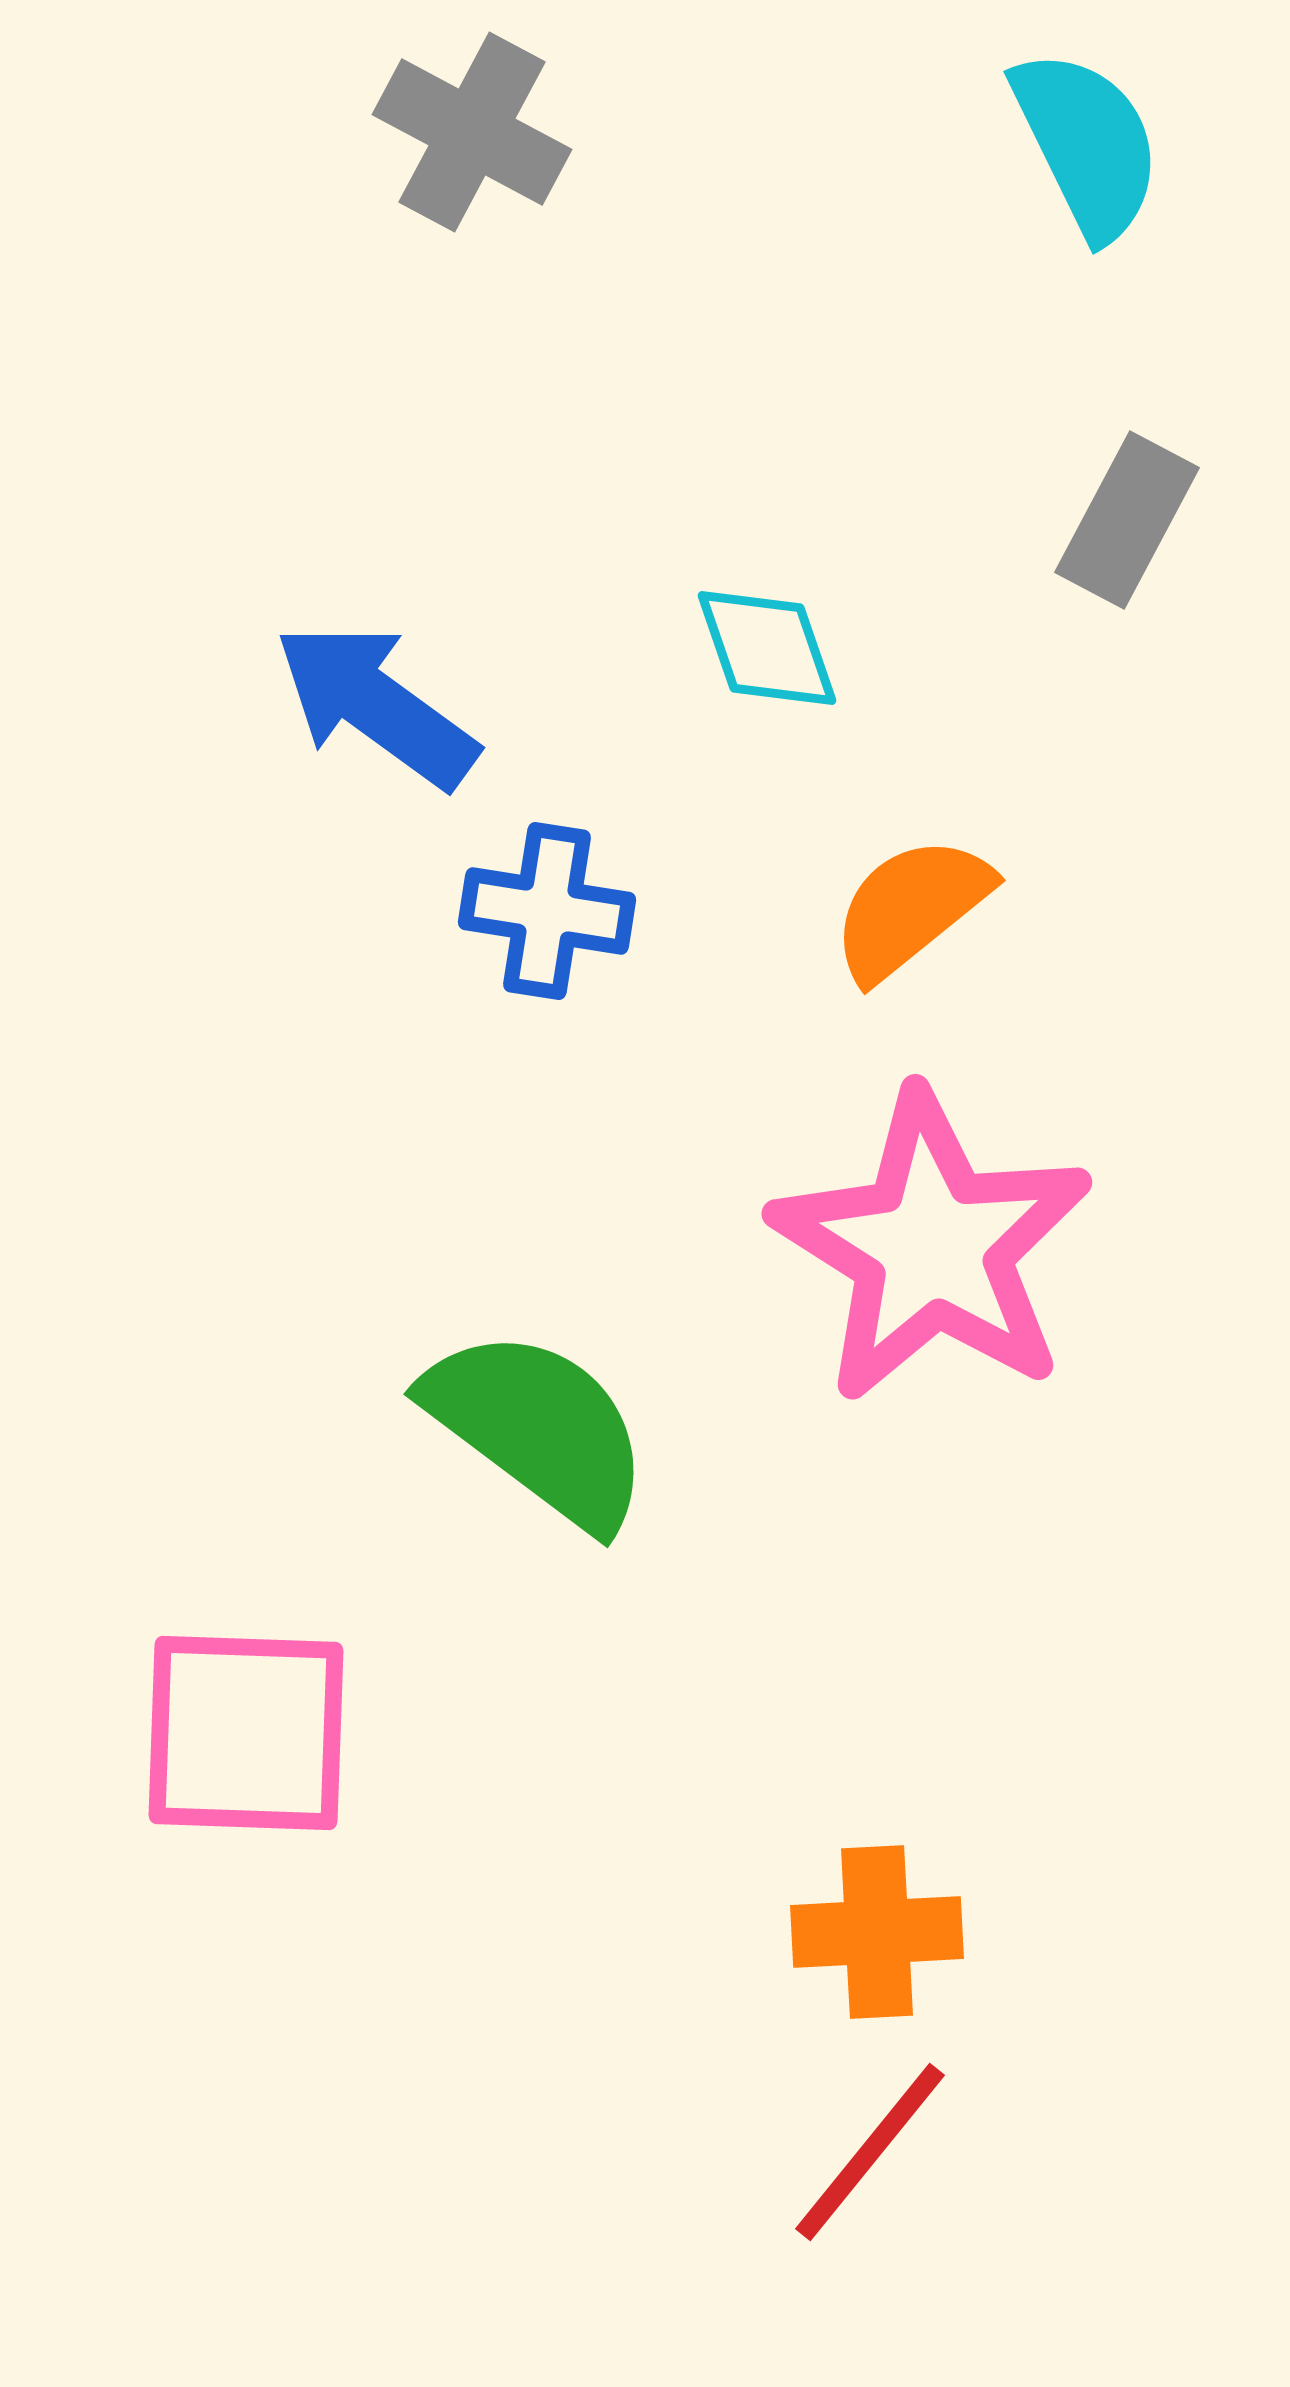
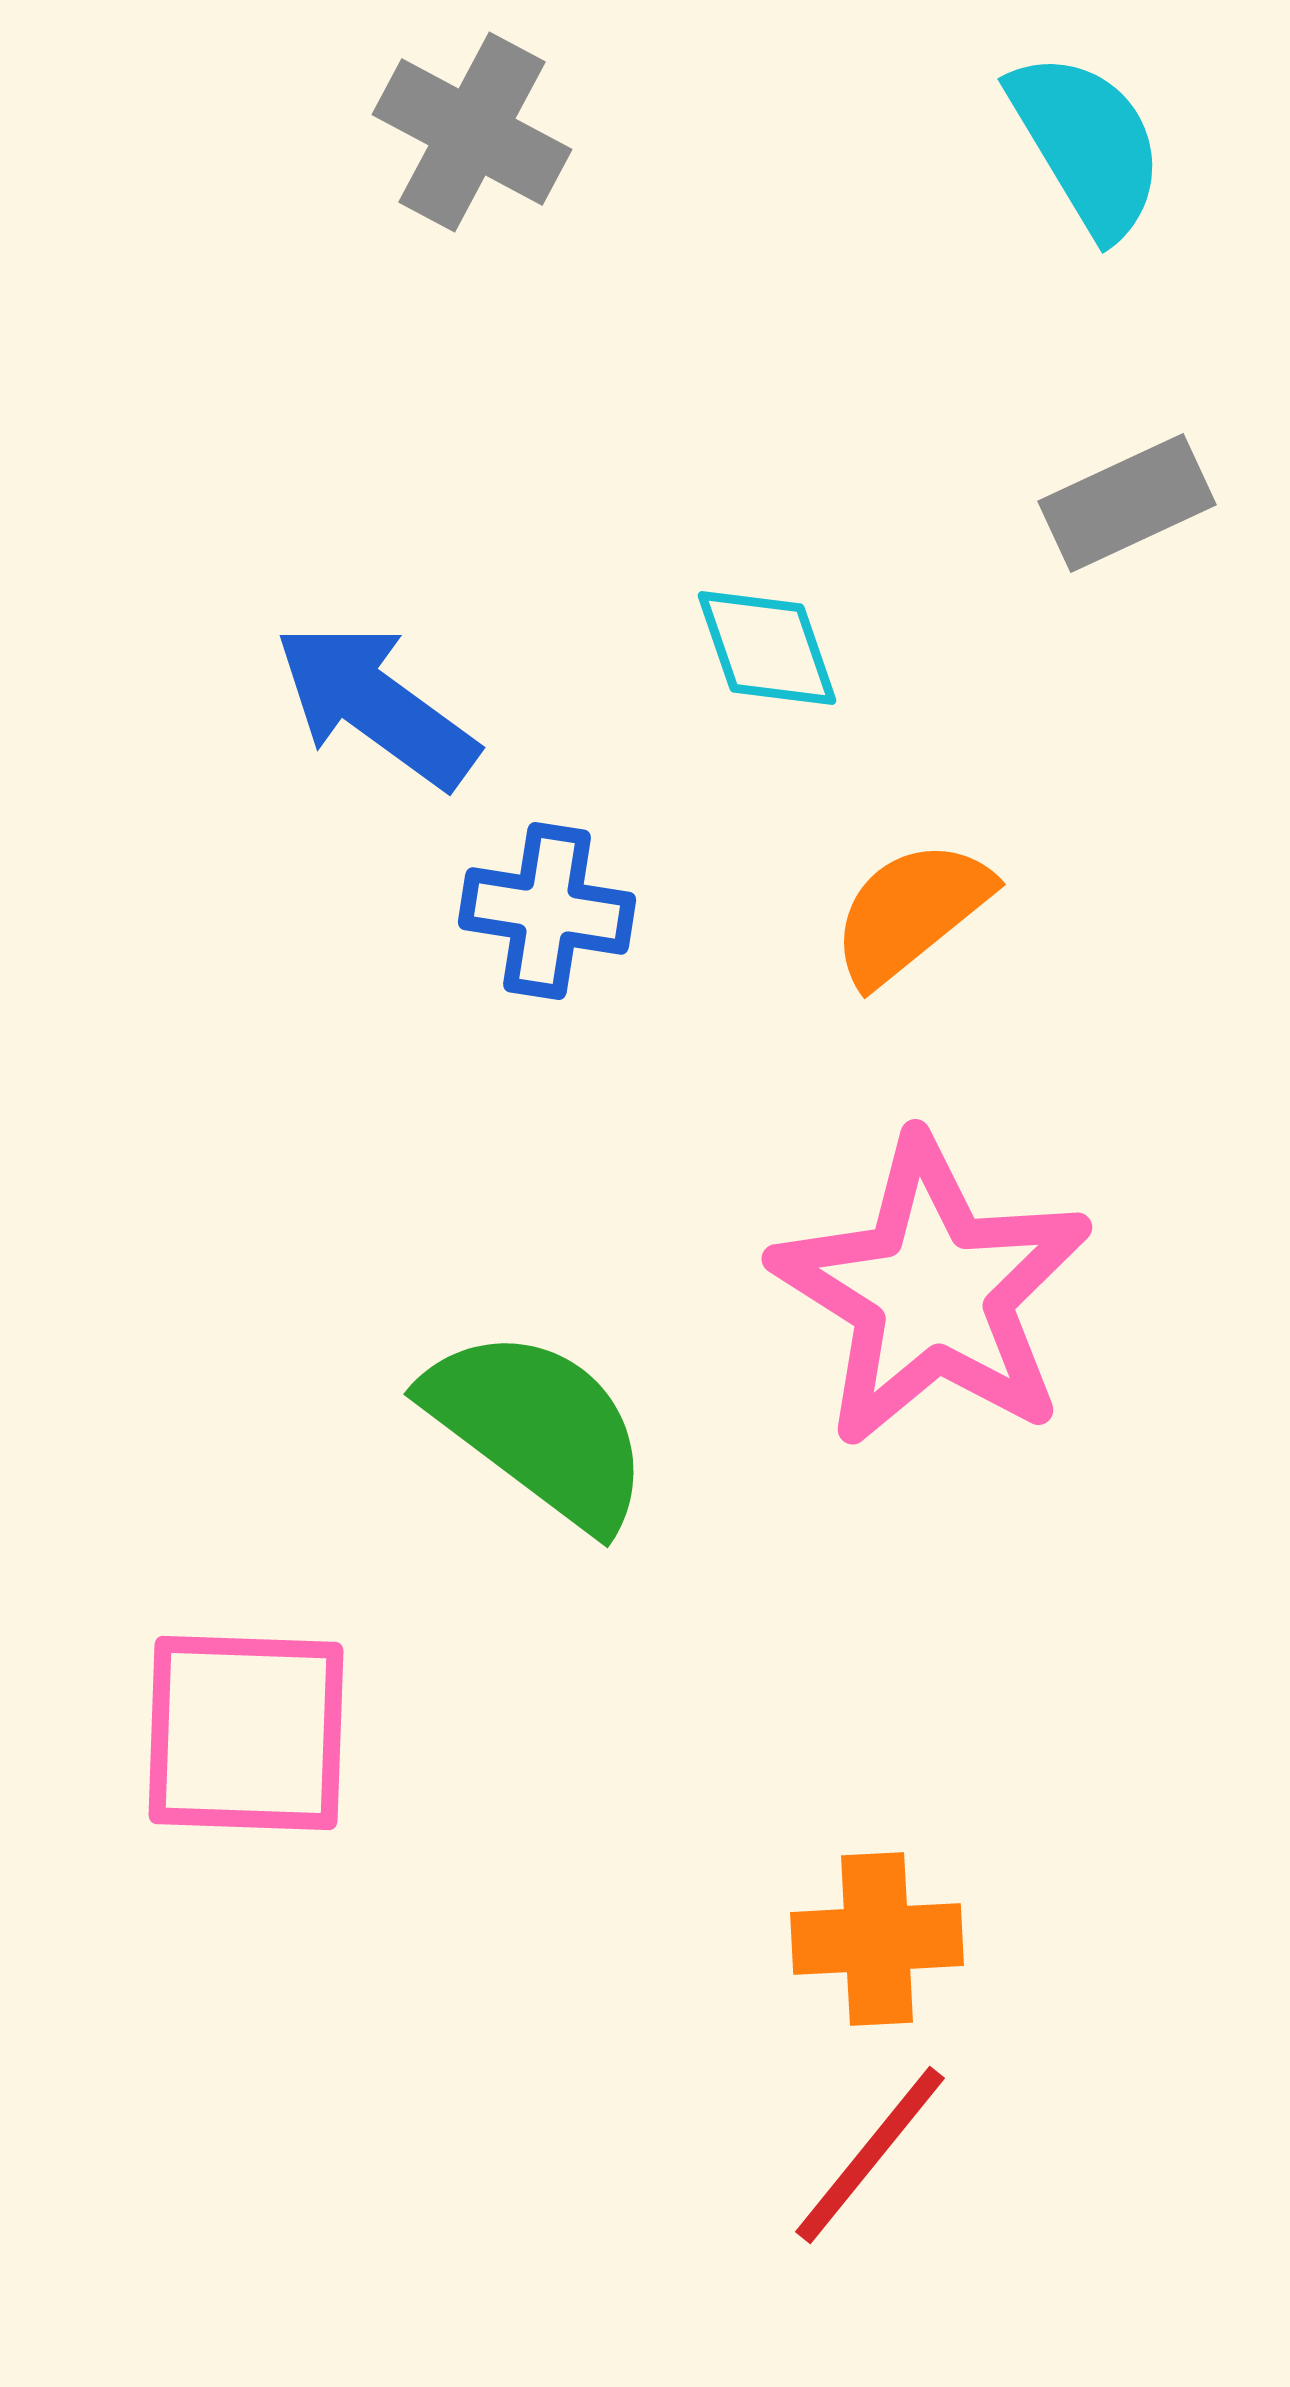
cyan semicircle: rotated 5 degrees counterclockwise
gray rectangle: moved 17 px up; rotated 37 degrees clockwise
orange semicircle: moved 4 px down
pink star: moved 45 px down
orange cross: moved 7 px down
red line: moved 3 px down
